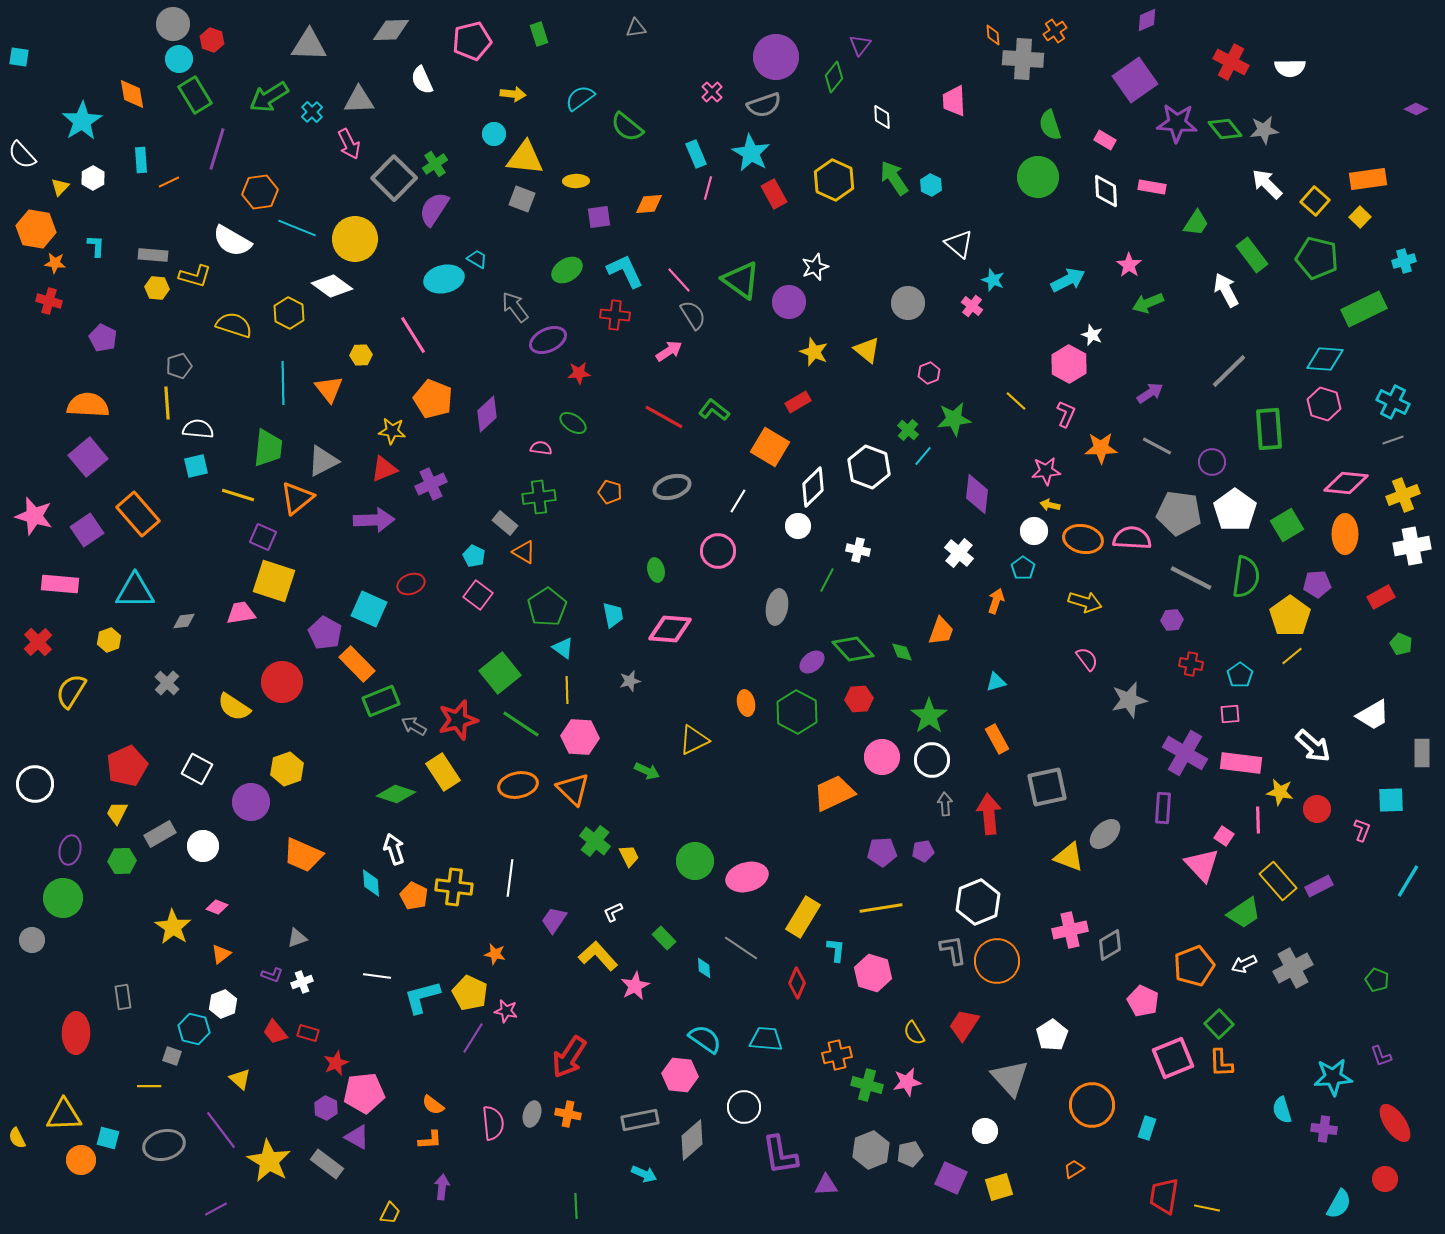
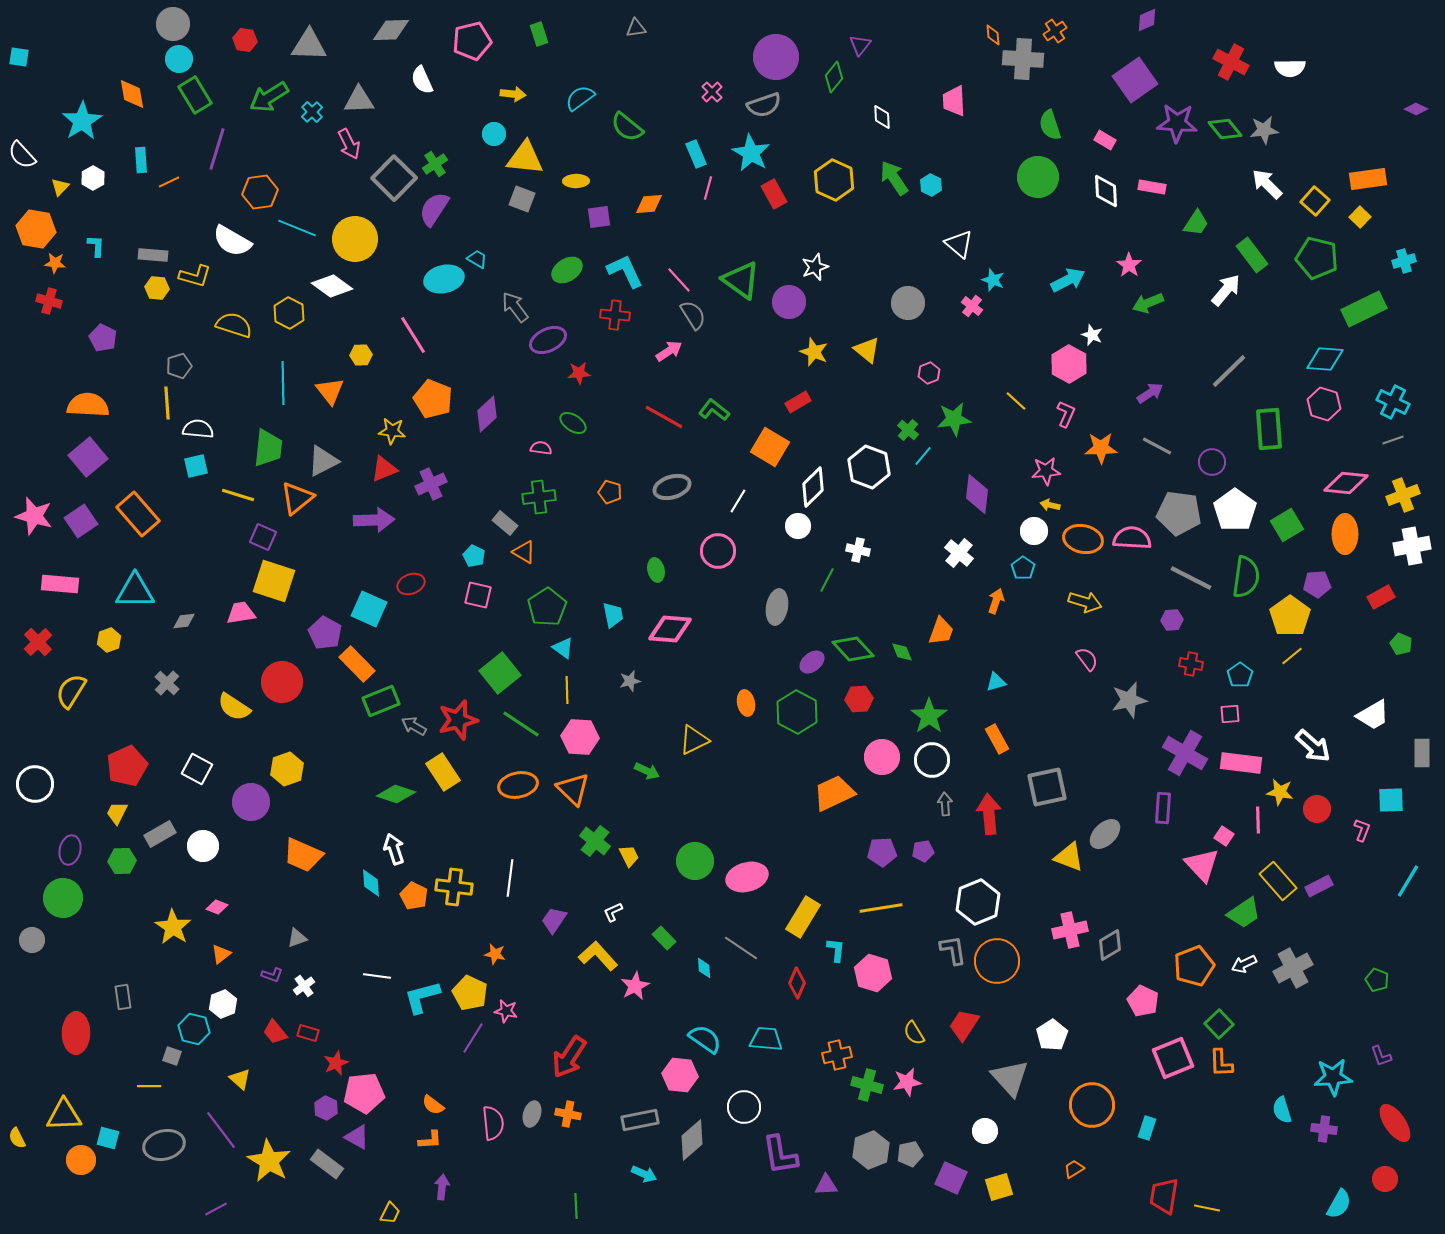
red hexagon at (212, 40): moved 33 px right; rotated 10 degrees counterclockwise
white arrow at (1226, 290): rotated 68 degrees clockwise
orange triangle at (329, 389): moved 1 px right, 2 px down
purple square at (87, 530): moved 6 px left, 9 px up
pink square at (478, 595): rotated 24 degrees counterclockwise
white cross at (302, 982): moved 2 px right, 4 px down; rotated 15 degrees counterclockwise
